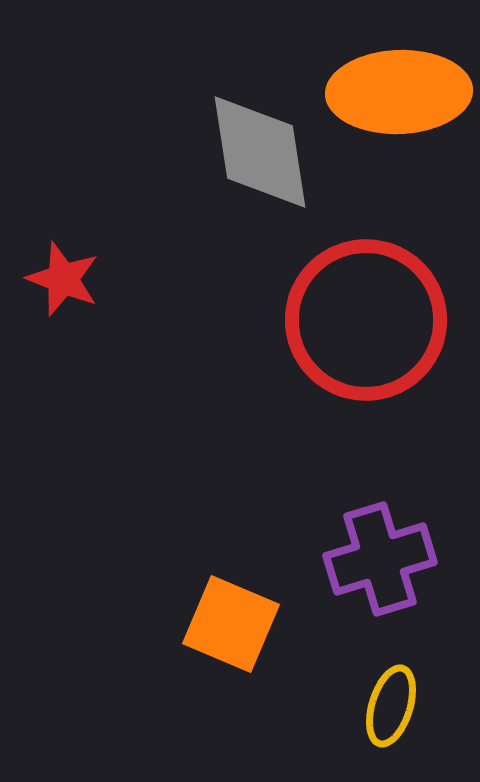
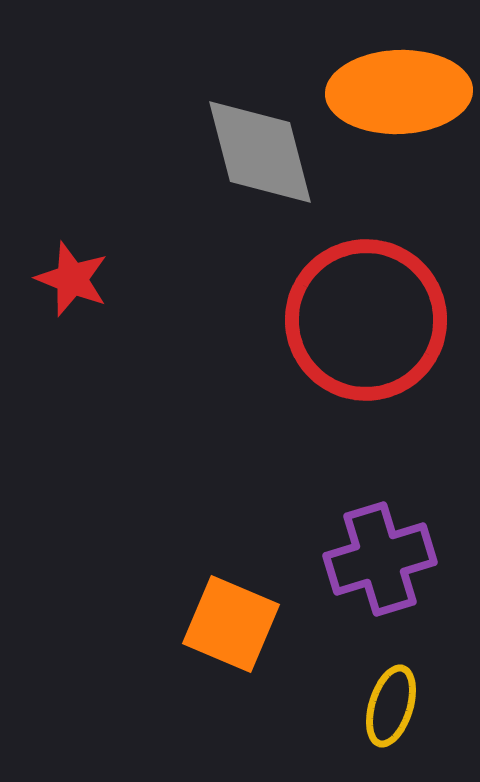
gray diamond: rotated 6 degrees counterclockwise
red star: moved 9 px right
